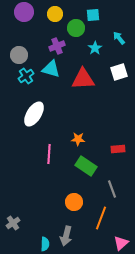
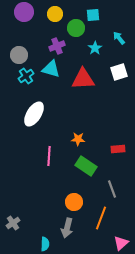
pink line: moved 2 px down
gray arrow: moved 1 px right, 8 px up
